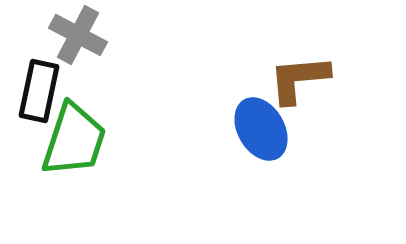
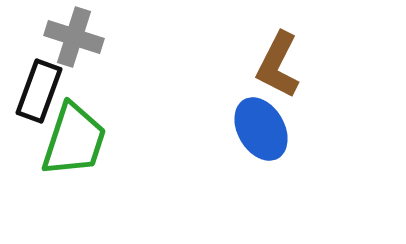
gray cross: moved 4 px left, 2 px down; rotated 10 degrees counterclockwise
brown L-shape: moved 21 px left, 14 px up; rotated 58 degrees counterclockwise
black rectangle: rotated 8 degrees clockwise
